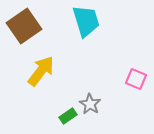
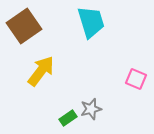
cyan trapezoid: moved 5 px right, 1 px down
gray star: moved 1 px right, 5 px down; rotated 25 degrees clockwise
green rectangle: moved 2 px down
